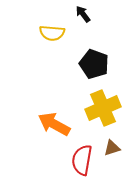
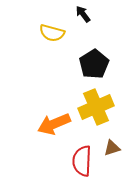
yellow semicircle: rotated 10 degrees clockwise
black pentagon: rotated 20 degrees clockwise
yellow cross: moved 7 px left, 1 px up
orange arrow: rotated 52 degrees counterclockwise
red semicircle: moved 1 px down; rotated 8 degrees counterclockwise
